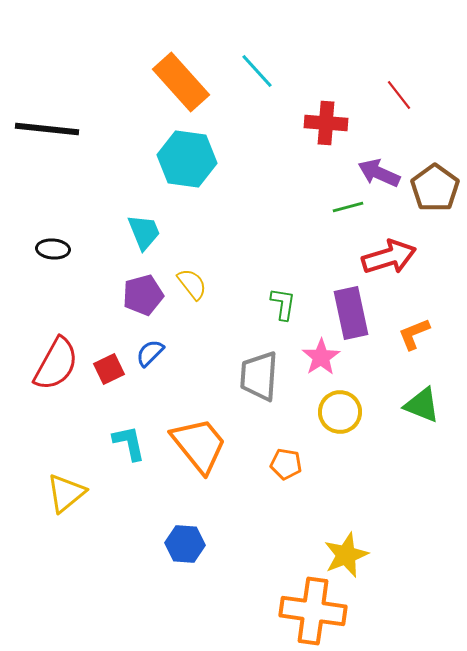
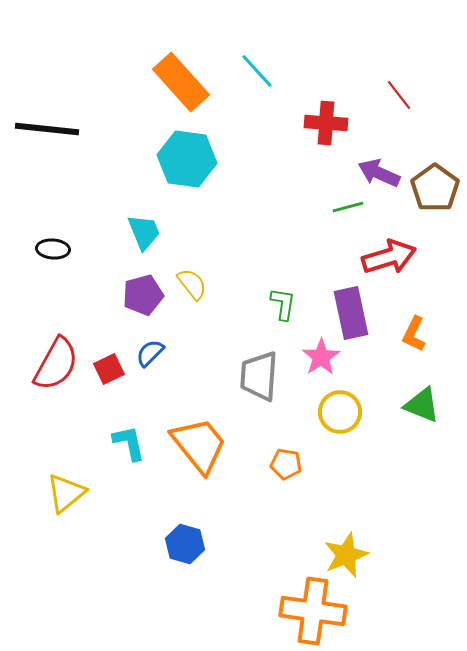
orange L-shape: rotated 42 degrees counterclockwise
blue hexagon: rotated 12 degrees clockwise
